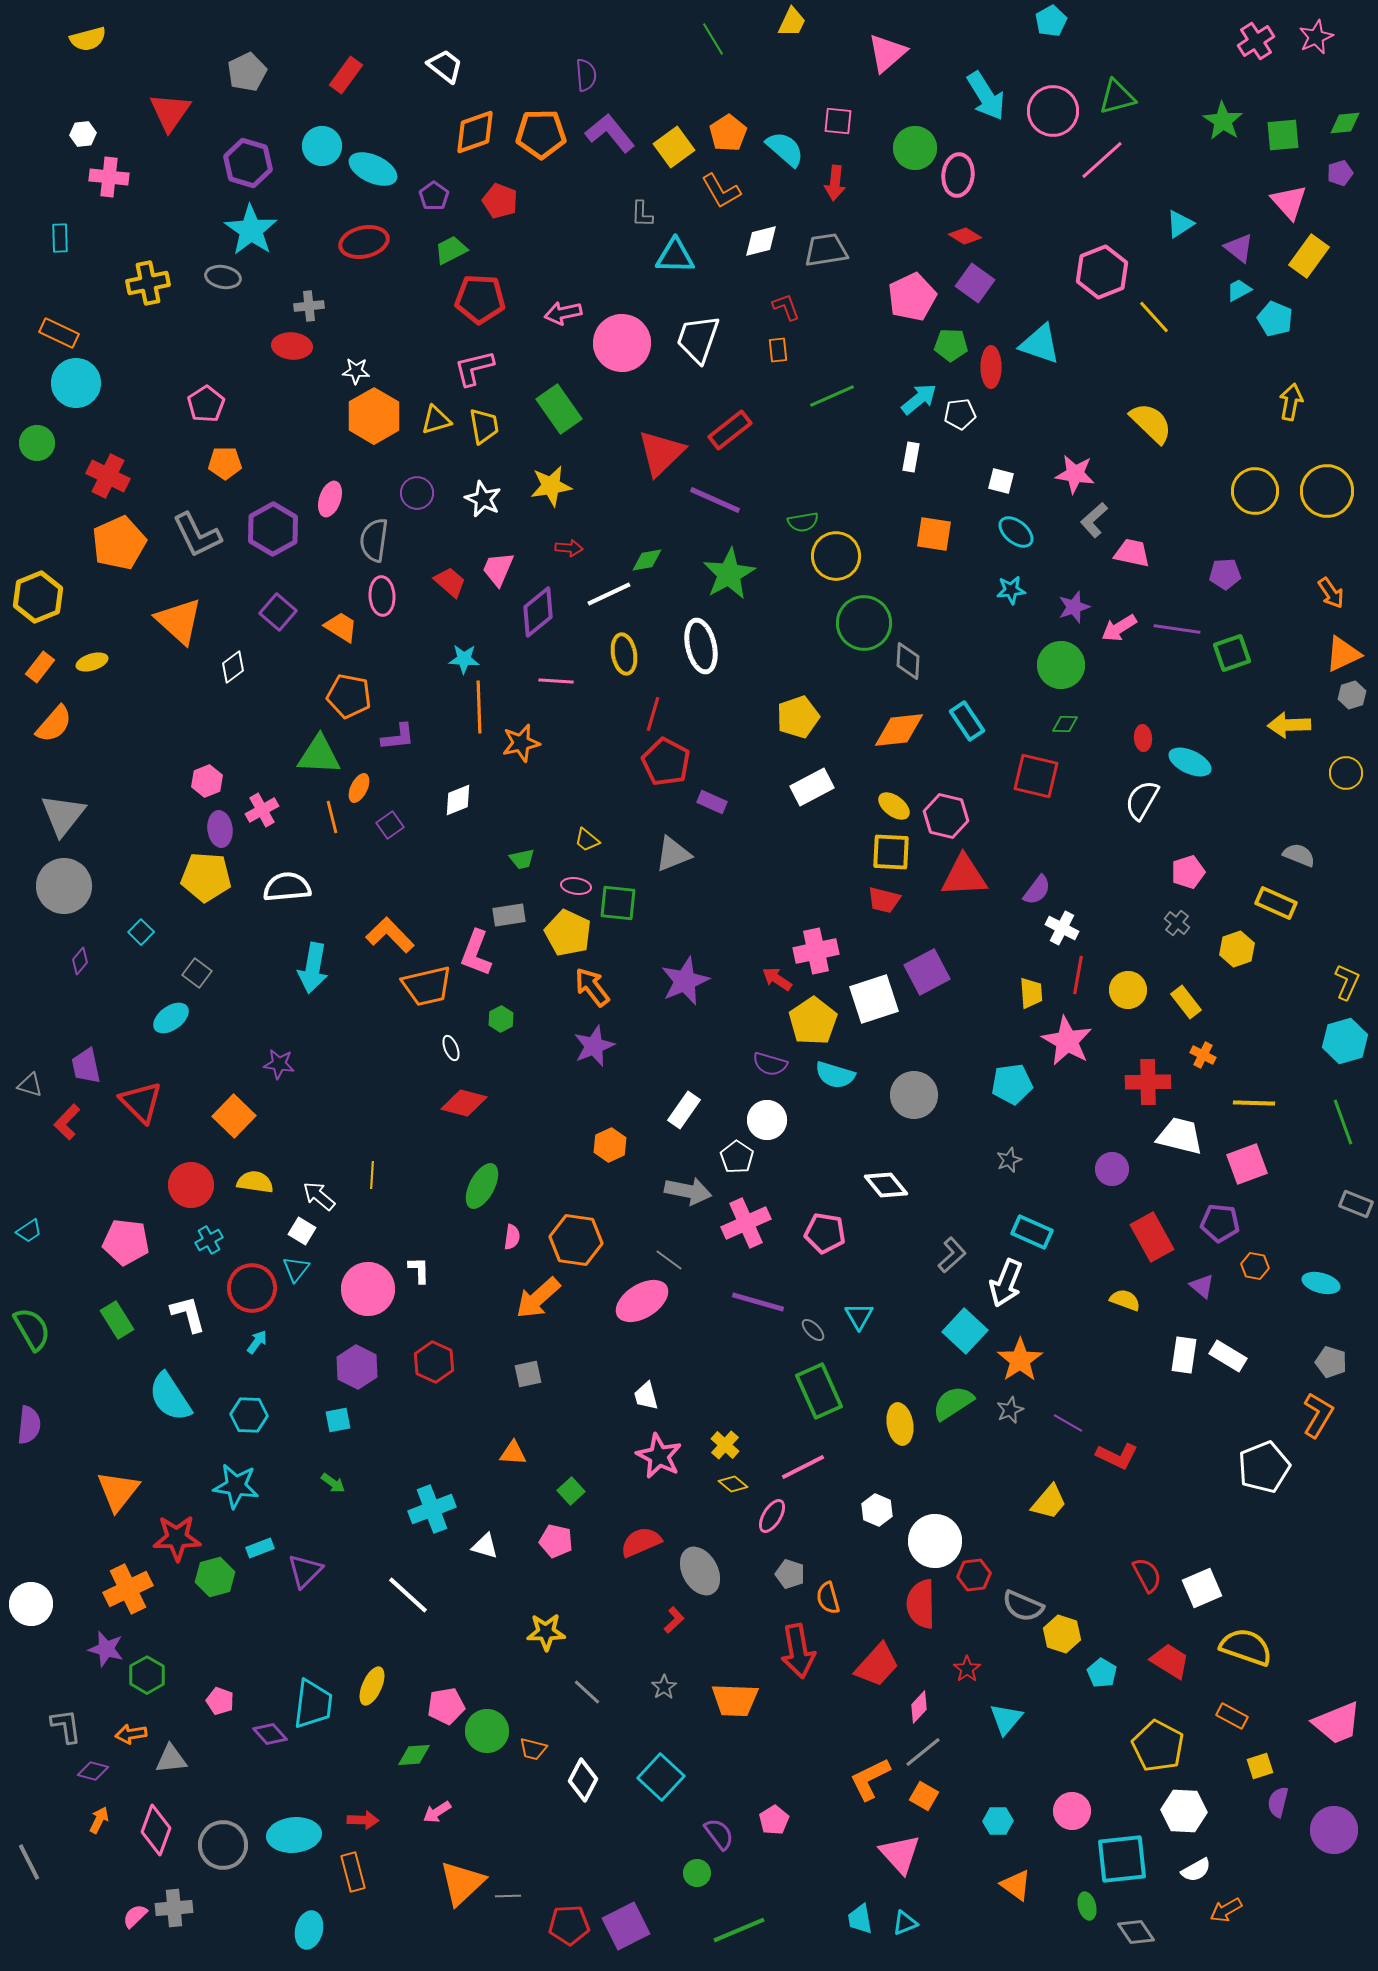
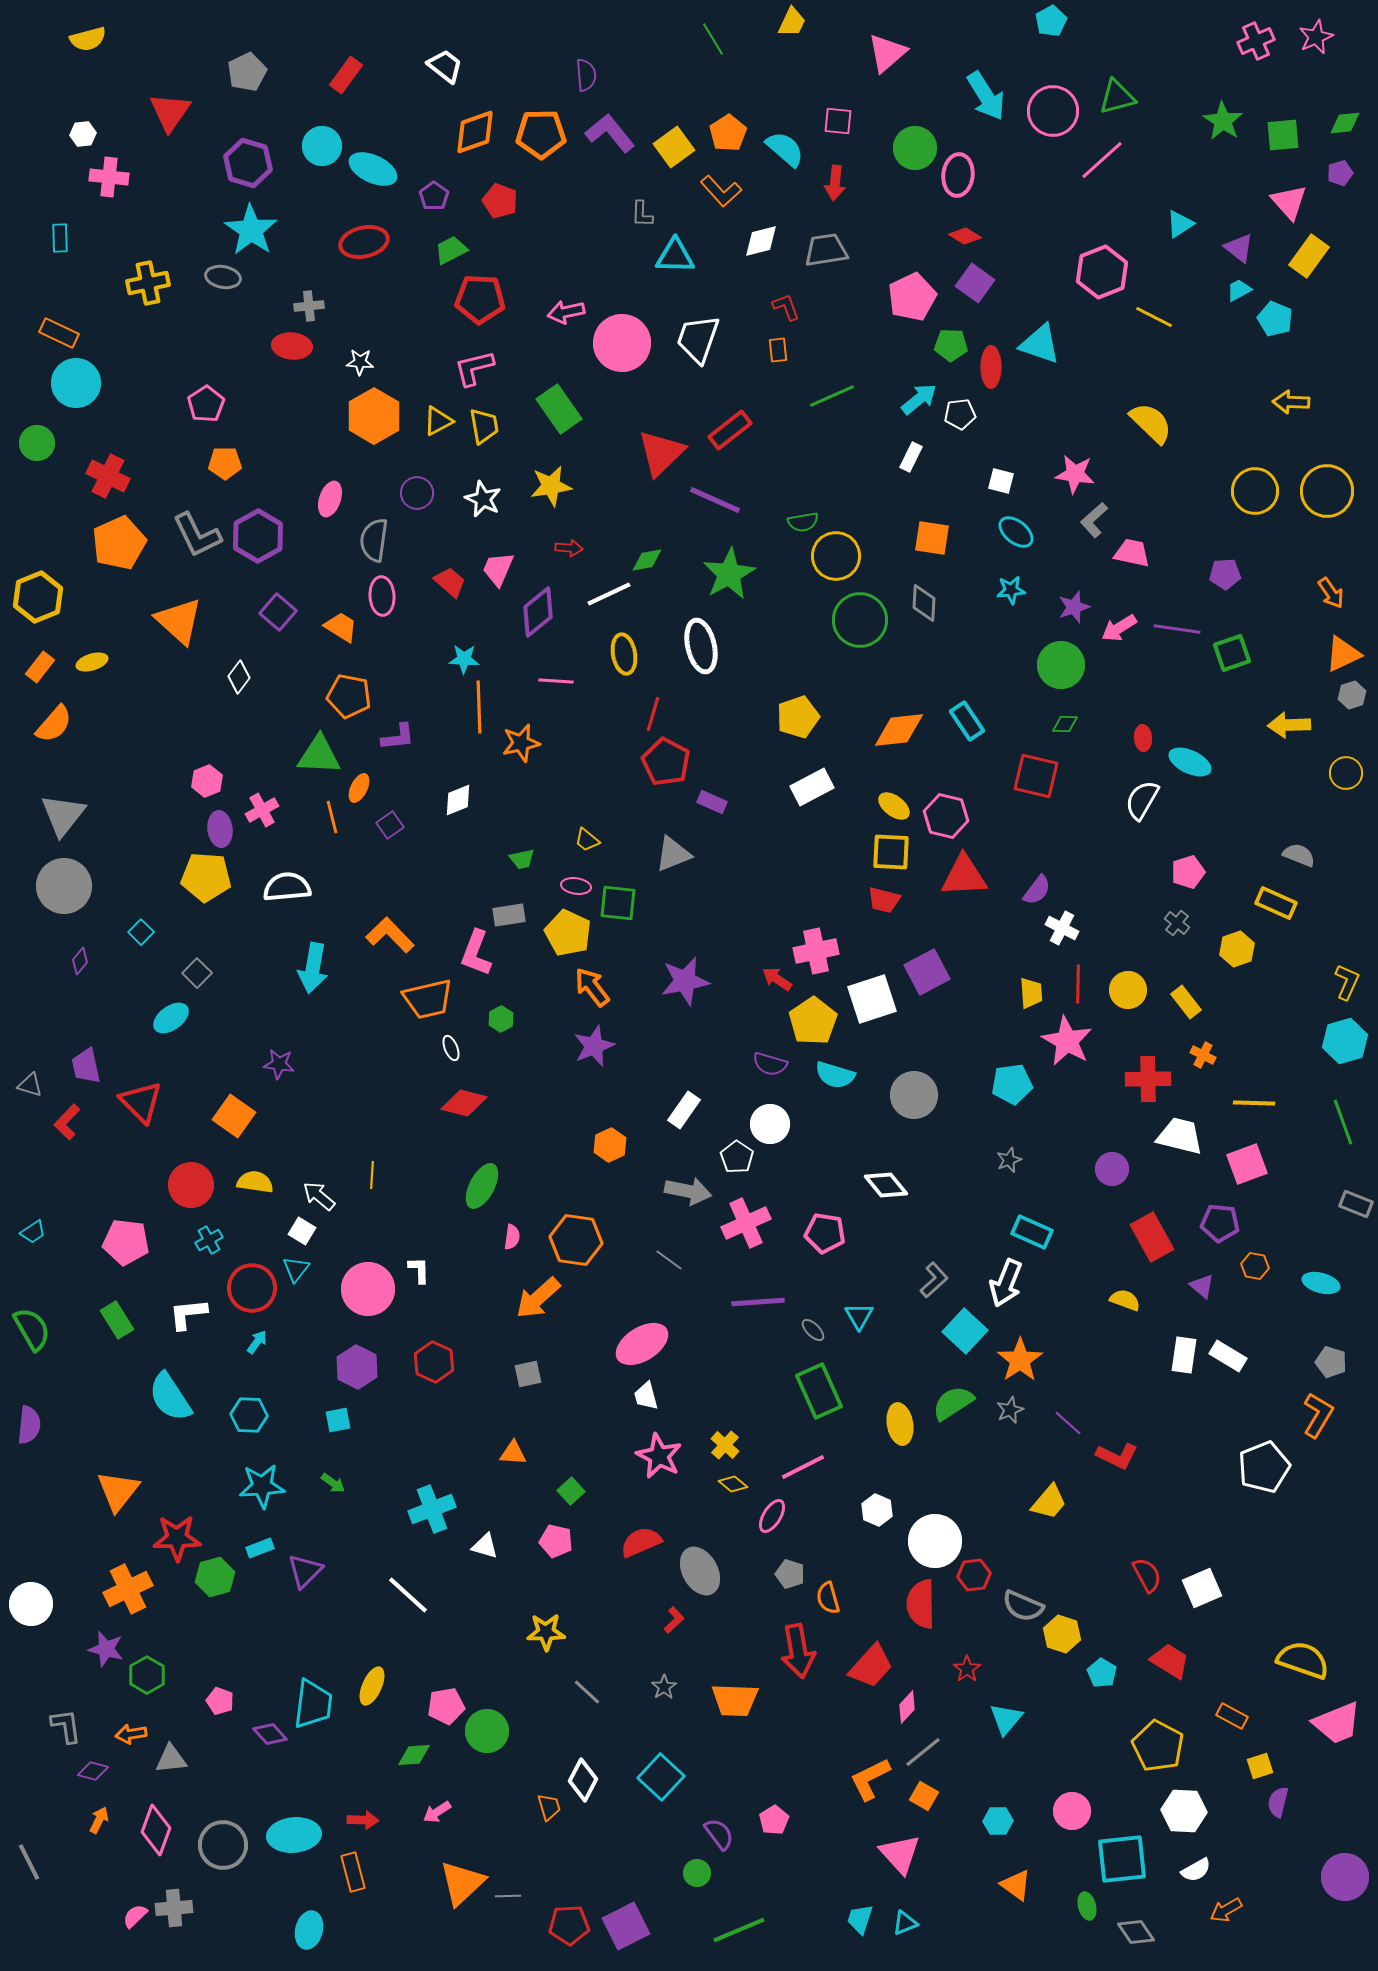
pink cross at (1256, 41): rotated 9 degrees clockwise
orange L-shape at (721, 191): rotated 12 degrees counterclockwise
pink arrow at (563, 313): moved 3 px right, 1 px up
yellow line at (1154, 317): rotated 21 degrees counterclockwise
white star at (356, 371): moved 4 px right, 9 px up
yellow arrow at (1291, 402): rotated 99 degrees counterclockwise
yellow triangle at (436, 420): moved 2 px right, 1 px down; rotated 12 degrees counterclockwise
white rectangle at (911, 457): rotated 16 degrees clockwise
purple hexagon at (273, 529): moved 15 px left, 7 px down
orange square at (934, 534): moved 2 px left, 4 px down
green circle at (864, 623): moved 4 px left, 3 px up
gray diamond at (908, 661): moved 16 px right, 58 px up
white diamond at (233, 667): moved 6 px right, 10 px down; rotated 16 degrees counterclockwise
gray square at (197, 973): rotated 8 degrees clockwise
red line at (1078, 975): moved 9 px down; rotated 9 degrees counterclockwise
purple star at (685, 981): rotated 12 degrees clockwise
orange trapezoid at (427, 986): moved 1 px right, 13 px down
white square at (874, 999): moved 2 px left
red cross at (1148, 1082): moved 3 px up
orange square at (234, 1116): rotated 9 degrees counterclockwise
white circle at (767, 1120): moved 3 px right, 4 px down
cyan trapezoid at (29, 1231): moved 4 px right, 1 px down
gray L-shape at (952, 1255): moved 18 px left, 25 px down
pink ellipse at (642, 1301): moved 43 px down
purple line at (758, 1302): rotated 20 degrees counterclockwise
white L-shape at (188, 1314): rotated 81 degrees counterclockwise
purple line at (1068, 1423): rotated 12 degrees clockwise
cyan star at (236, 1486): moved 26 px right; rotated 12 degrees counterclockwise
yellow semicircle at (1246, 1647): moved 57 px right, 13 px down
red trapezoid at (877, 1665): moved 6 px left, 1 px down
pink diamond at (919, 1707): moved 12 px left
orange trapezoid at (533, 1749): moved 16 px right, 58 px down; rotated 120 degrees counterclockwise
purple circle at (1334, 1830): moved 11 px right, 47 px down
cyan trapezoid at (860, 1919): rotated 28 degrees clockwise
